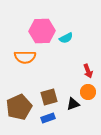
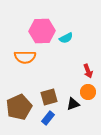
blue rectangle: rotated 32 degrees counterclockwise
